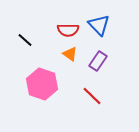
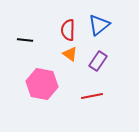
blue triangle: rotated 35 degrees clockwise
red semicircle: rotated 90 degrees clockwise
black line: rotated 35 degrees counterclockwise
pink hexagon: rotated 8 degrees counterclockwise
red line: rotated 55 degrees counterclockwise
